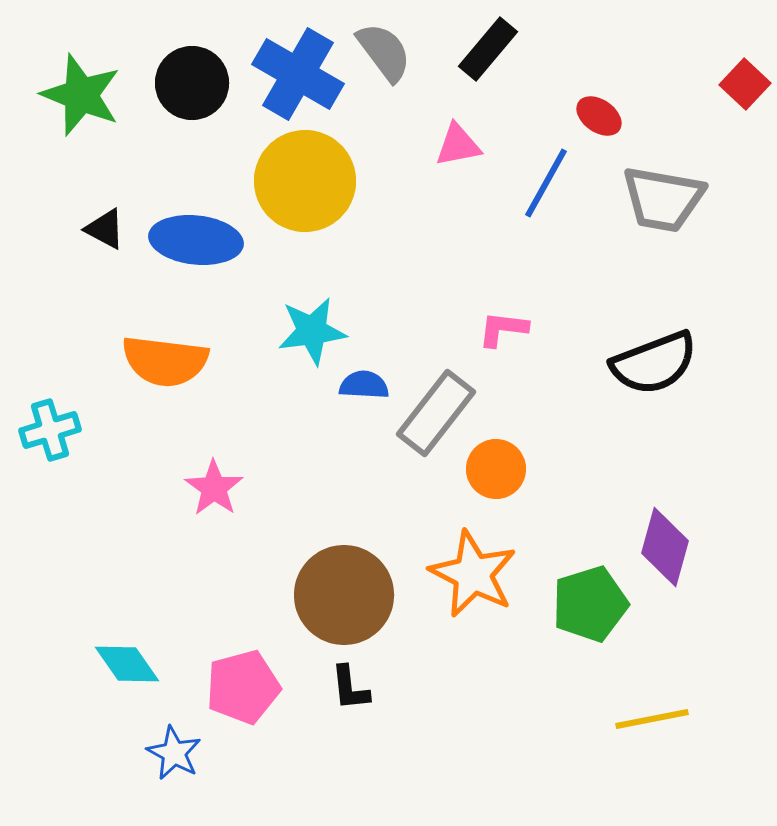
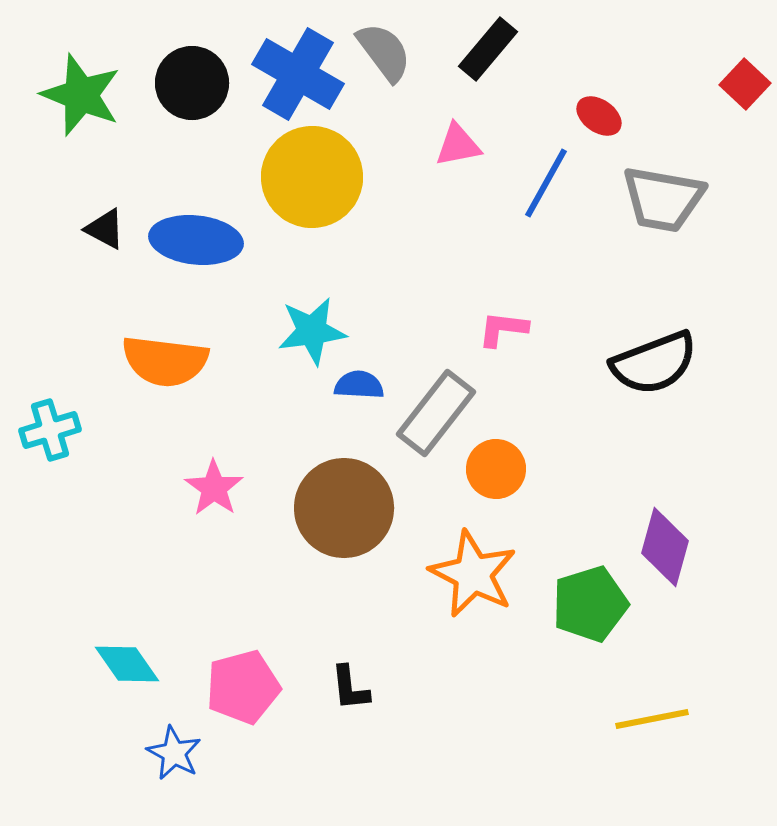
yellow circle: moved 7 px right, 4 px up
blue semicircle: moved 5 px left
brown circle: moved 87 px up
